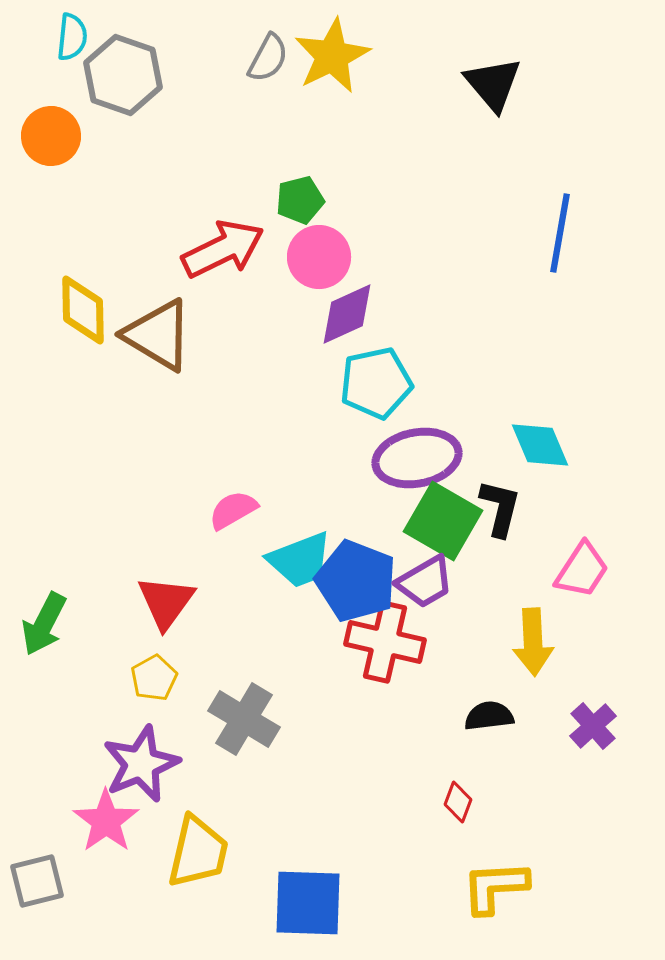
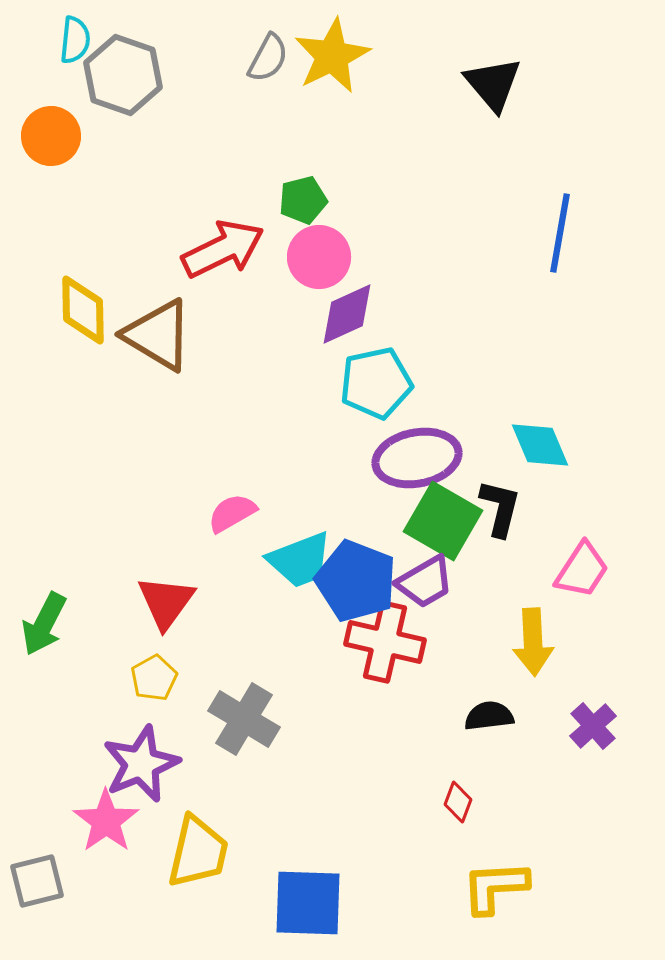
cyan semicircle: moved 3 px right, 3 px down
green pentagon: moved 3 px right
pink semicircle: moved 1 px left, 3 px down
